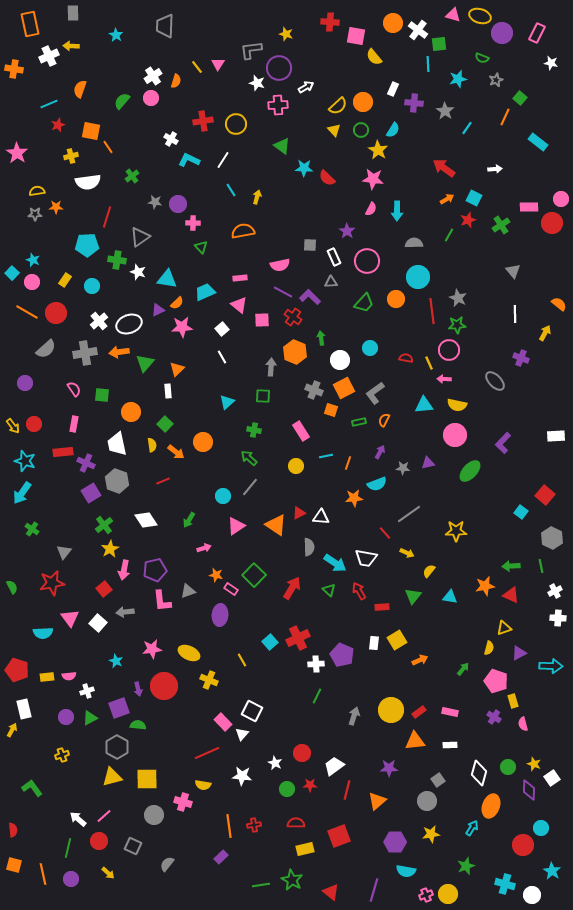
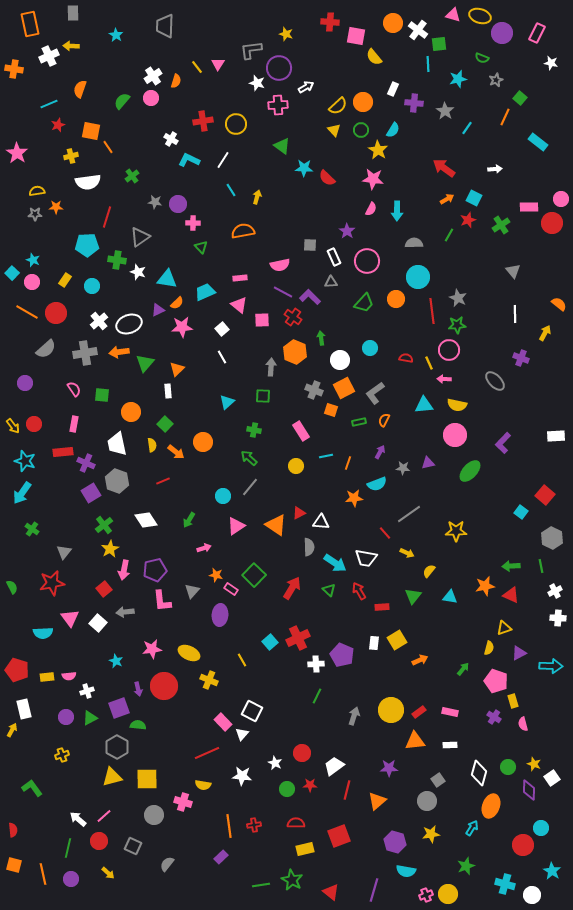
white triangle at (321, 517): moved 5 px down
gray triangle at (188, 591): moved 4 px right; rotated 28 degrees counterclockwise
purple hexagon at (395, 842): rotated 15 degrees clockwise
